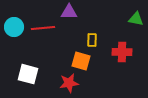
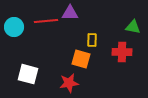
purple triangle: moved 1 px right, 1 px down
green triangle: moved 3 px left, 8 px down
red line: moved 3 px right, 7 px up
orange square: moved 2 px up
